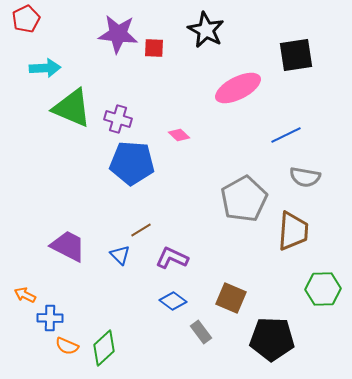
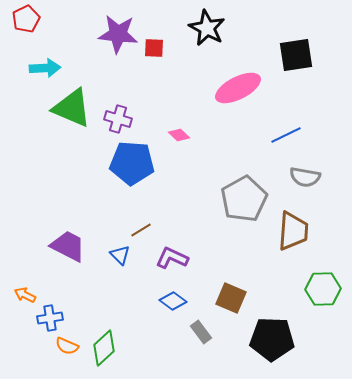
black star: moved 1 px right, 2 px up
blue cross: rotated 10 degrees counterclockwise
